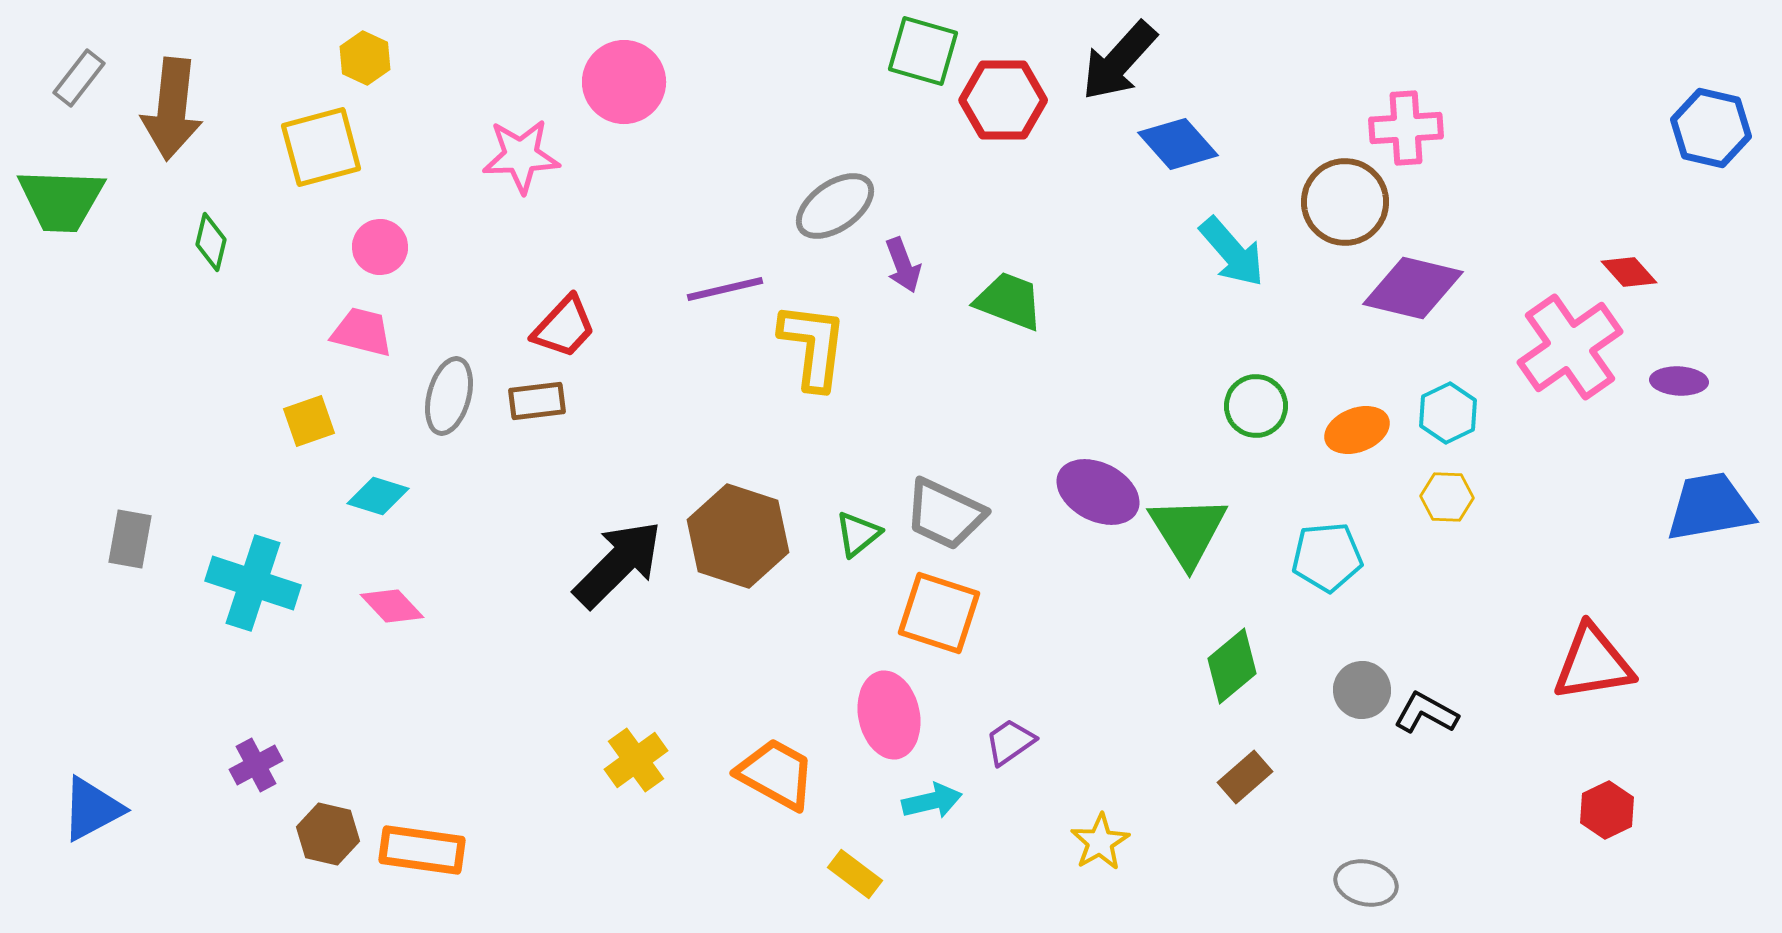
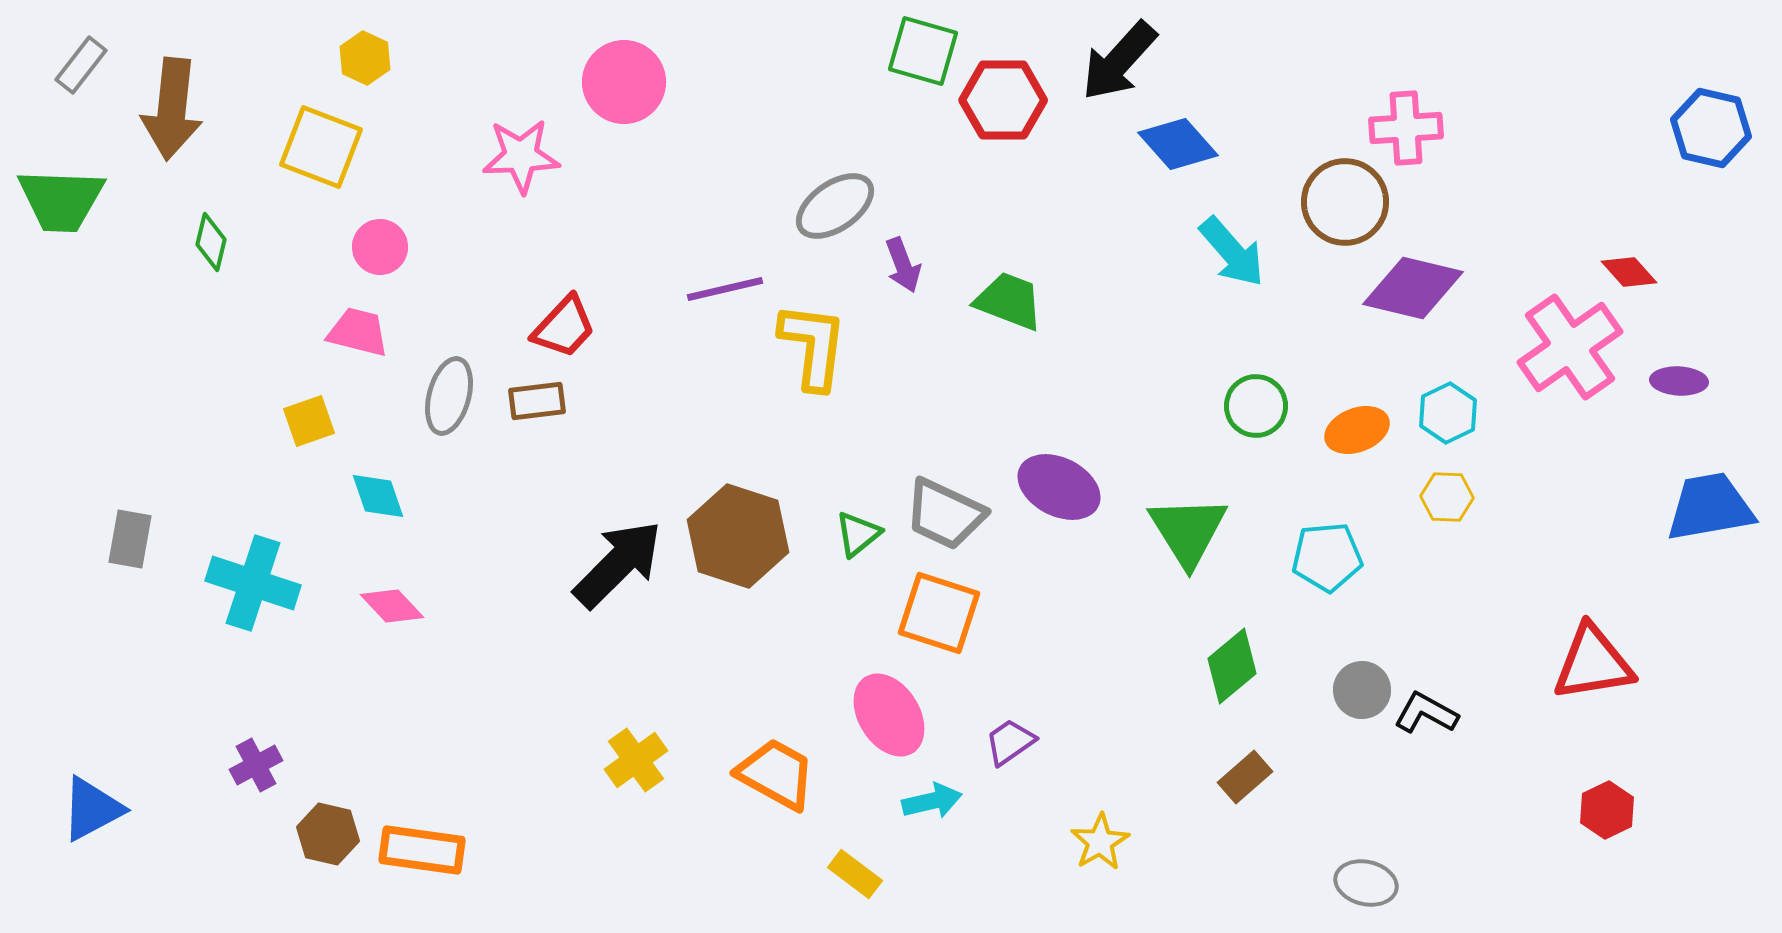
gray rectangle at (79, 78): moved 2 px right, 13 px up
yellow square at (321, 147): rotated 36 degrees clockwise
pink trapezoid at (362, 332): moved 4 px left
purple ellipse at (1098, 492): moved 39 px left, 5 px up
cyan diamond at (378, 496): rotated 54 degrees clockwise
pink ellipse at (889, 715): rotated 20 degrees counterclockwise
